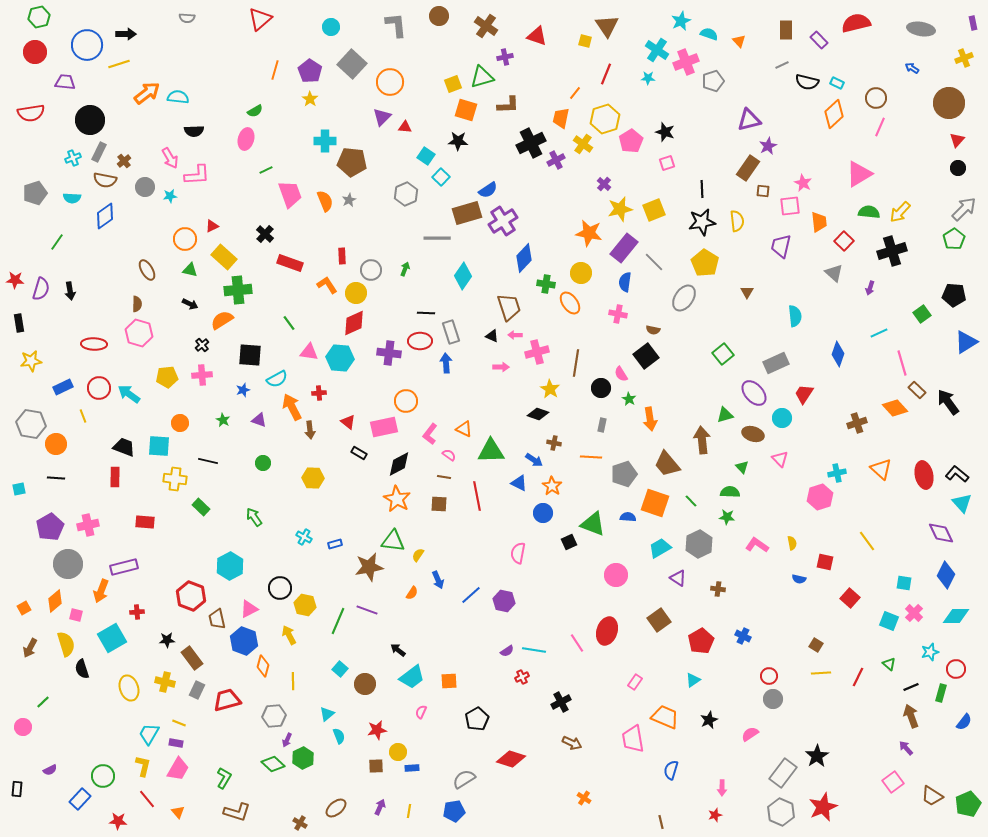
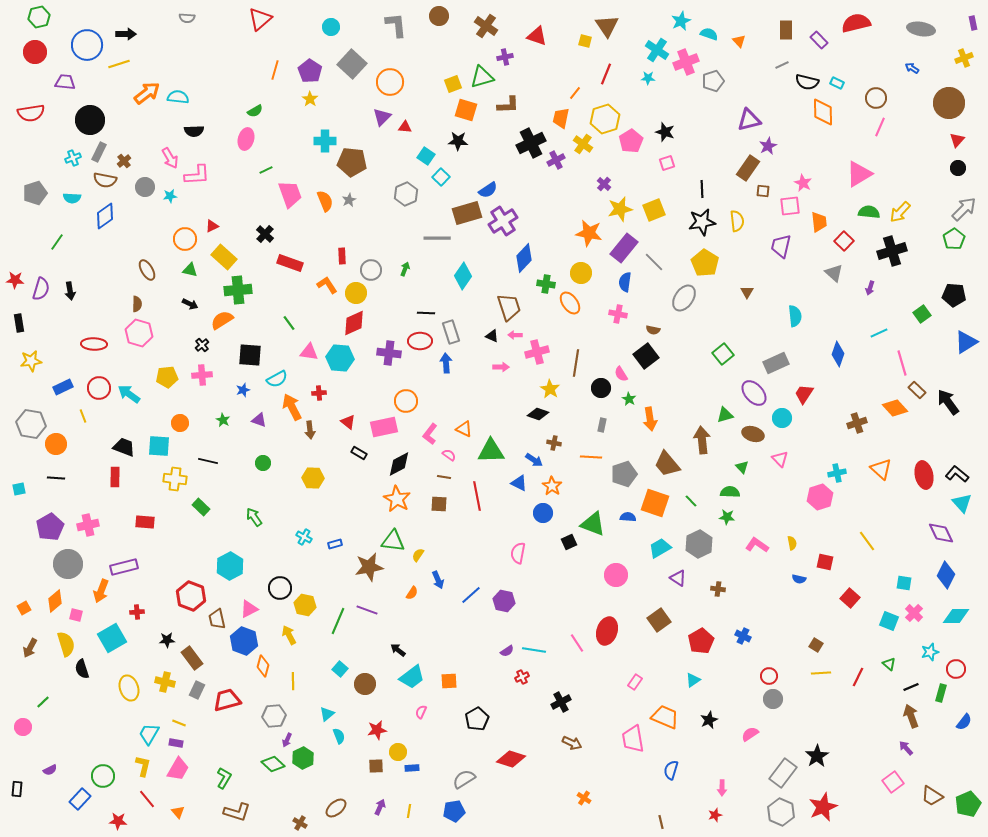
orange diamond at (834, 114): moved 11 px left, 2 px up; rotated 48 degrees counterclockwise
